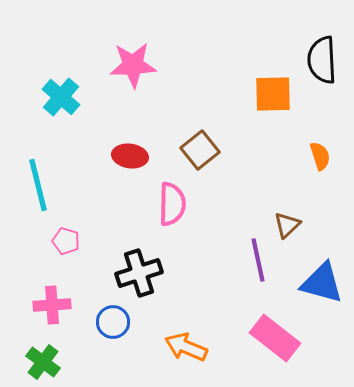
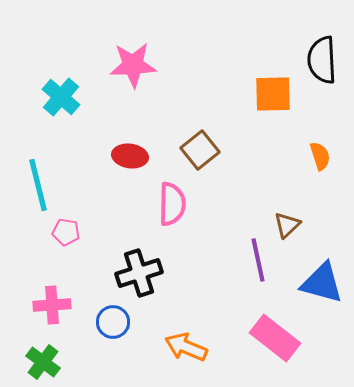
pink pentagon: moved 9 px up; rotated 8 degrees counterclockwise
